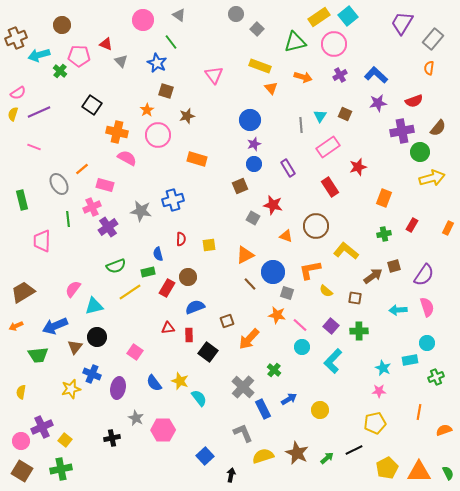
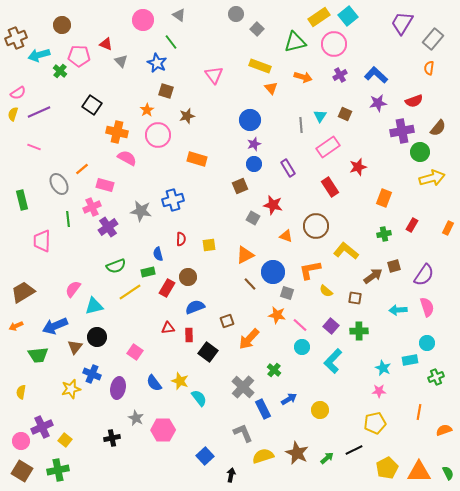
green cross at (61, 469): moved 3 px left, 1 px down
